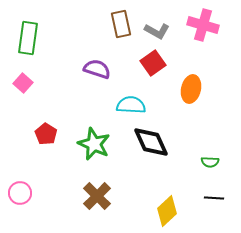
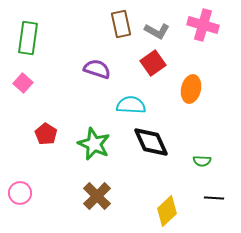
green semicircle: moved 8 px left, 1 px up
